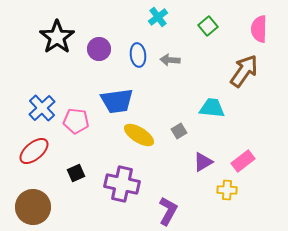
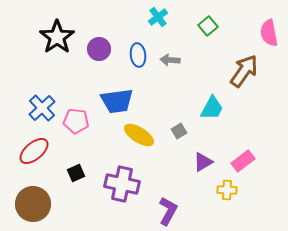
pink semicircle: moved 10 px right, 4 px down; rotated 12 degrees counterclockwise
cyan trapezoid: rotated 112 degrees clockwise
brown circle: moved 3 px up
